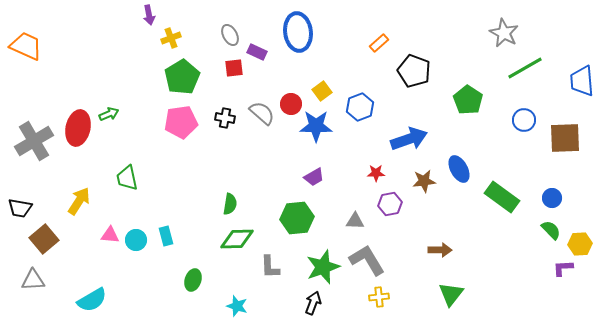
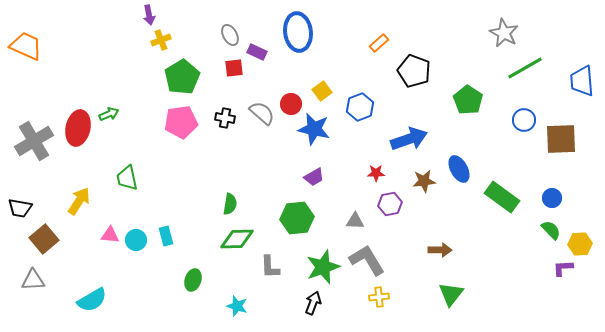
yellow cross at (171, 38): moved 10 px left, 2 px down
blue star at (316, 126): moved 2 px left, 3 px down; rotated 12 degrees clockwise
brown square at (565, 138): moved 4 px left, 1 px down
